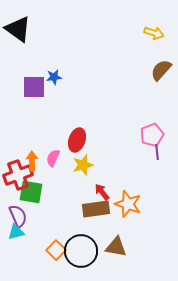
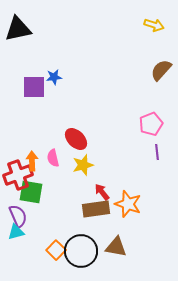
black triangle: rotated 48 degrees counterclockwise
yellow arrow: moved 8 px up
pink pentagon: moved 1 px left, 11 px up
red ellipse: moved 1 px left, 1 px up; rotated 65 degrees counterclockwise
pink semicircle: rotated 36 degrees counterclockwise
